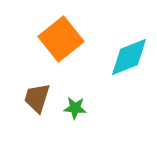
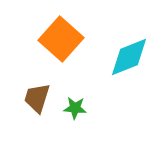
orange square: rotated 9 degrees counterclockwise
